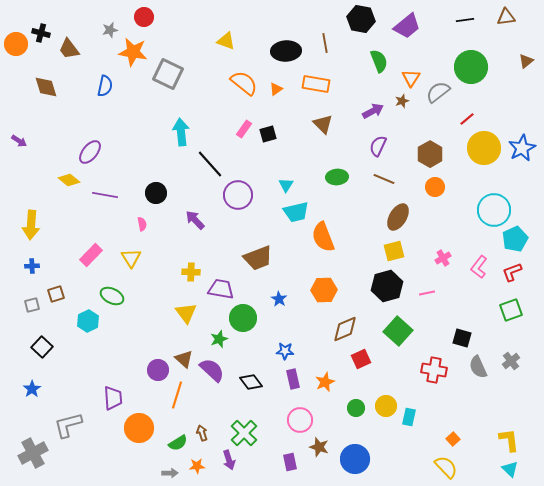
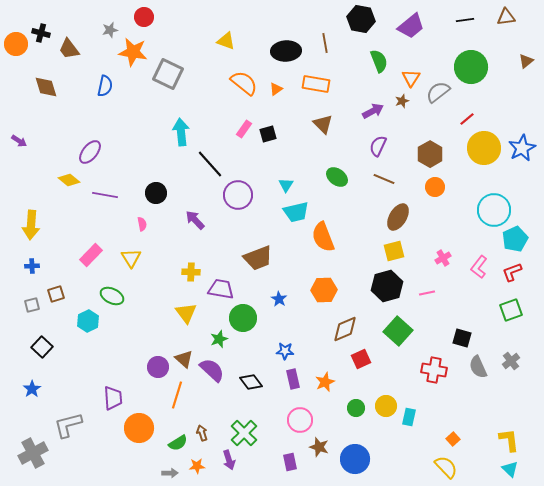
purple trapezoid at (407, 26): moved 4 px right
green ellipse at (337, 177): rotated 40 degrees clockwise
purple circle at (158, 370): moved 3 px up
